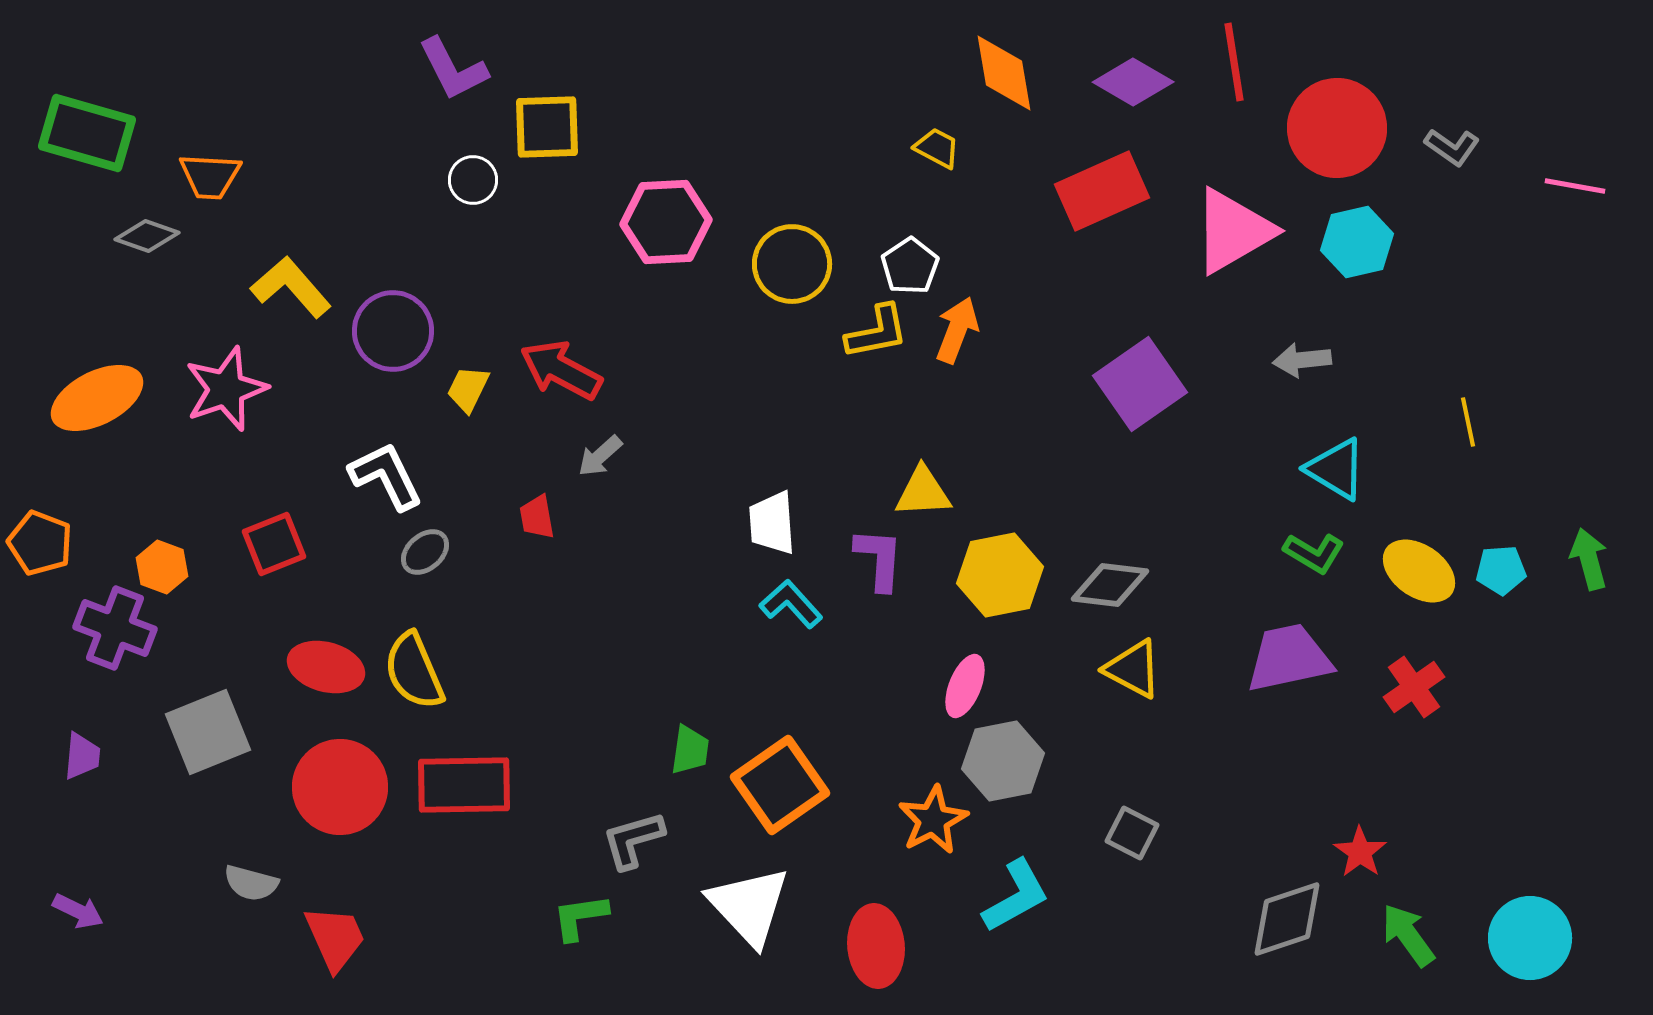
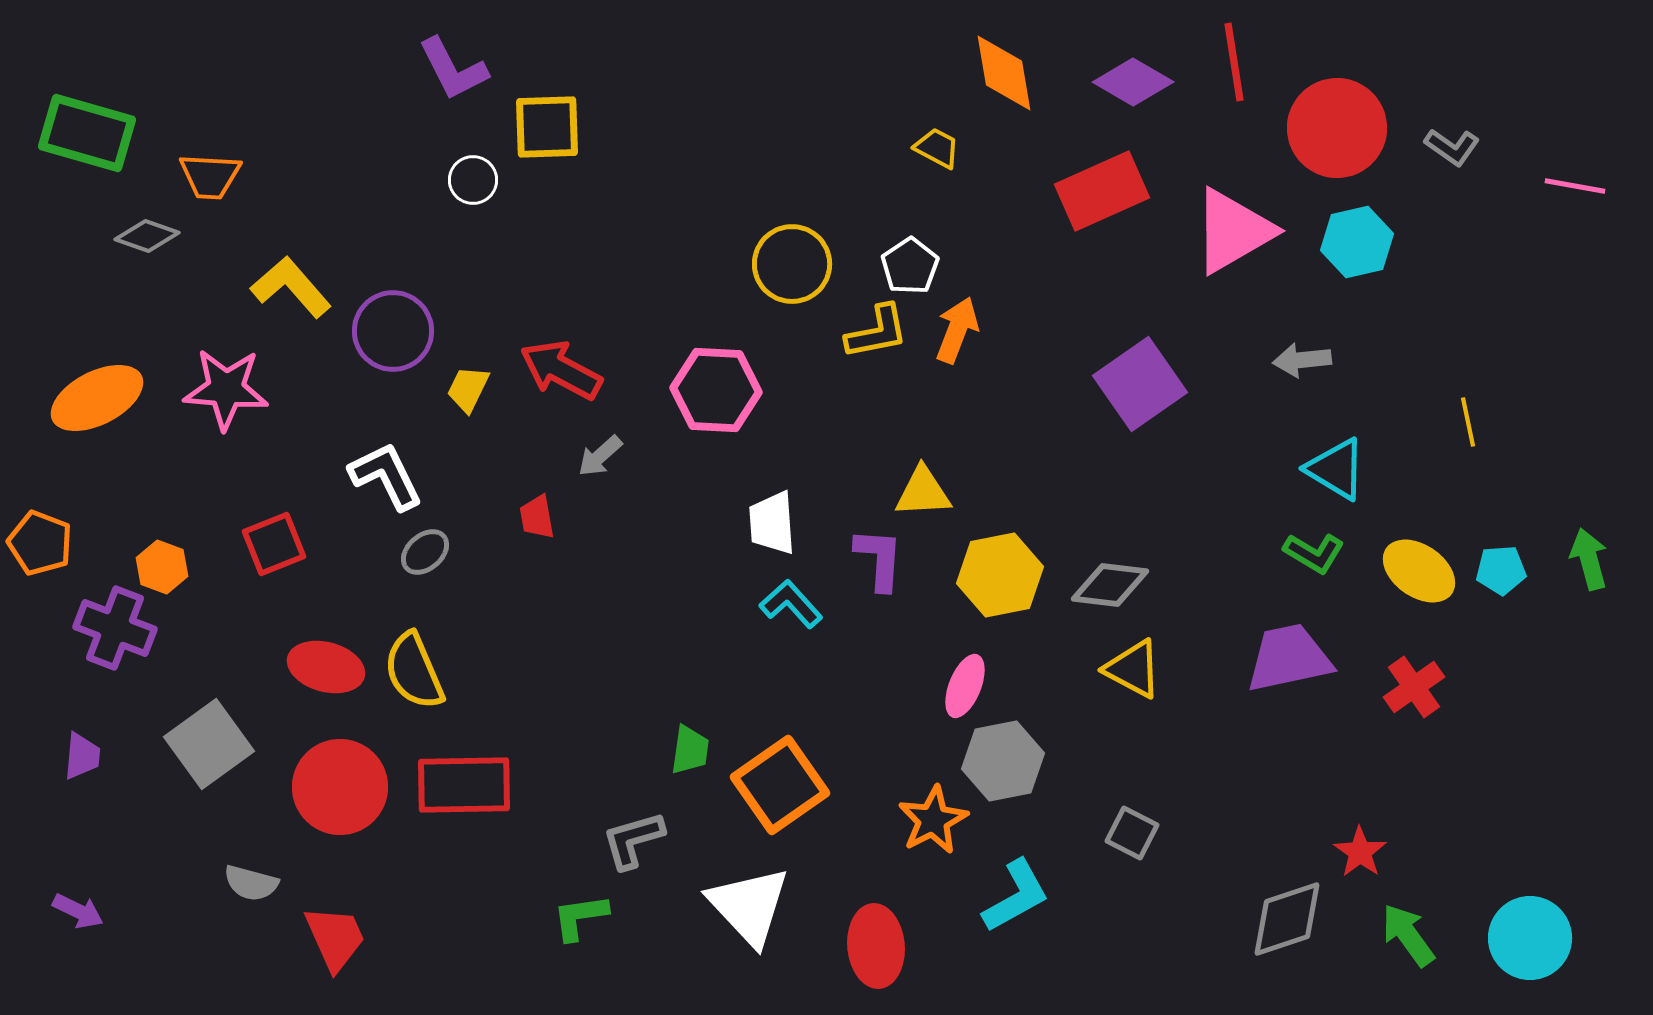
pink hexagon at (666, 222): moved 50 px right, 168 px down; rotated 6 degrees clockwise
pink star at (226, 389): rotated 24 degrees clockwise
gray square at (208, 732): moved 1 px right, 12 px down; rotated 14 degrees counterclockwise
